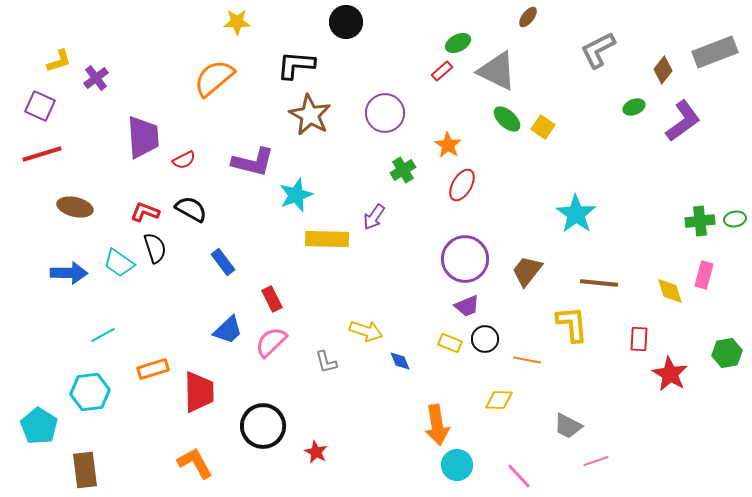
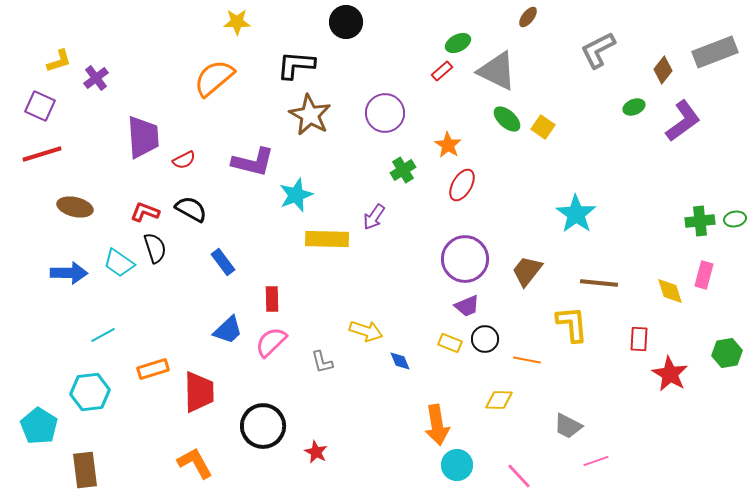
red rectangle at (272, 299): rotated 25 degrees clockwise
gray L-shape at (326, 362): moved 4 px left
